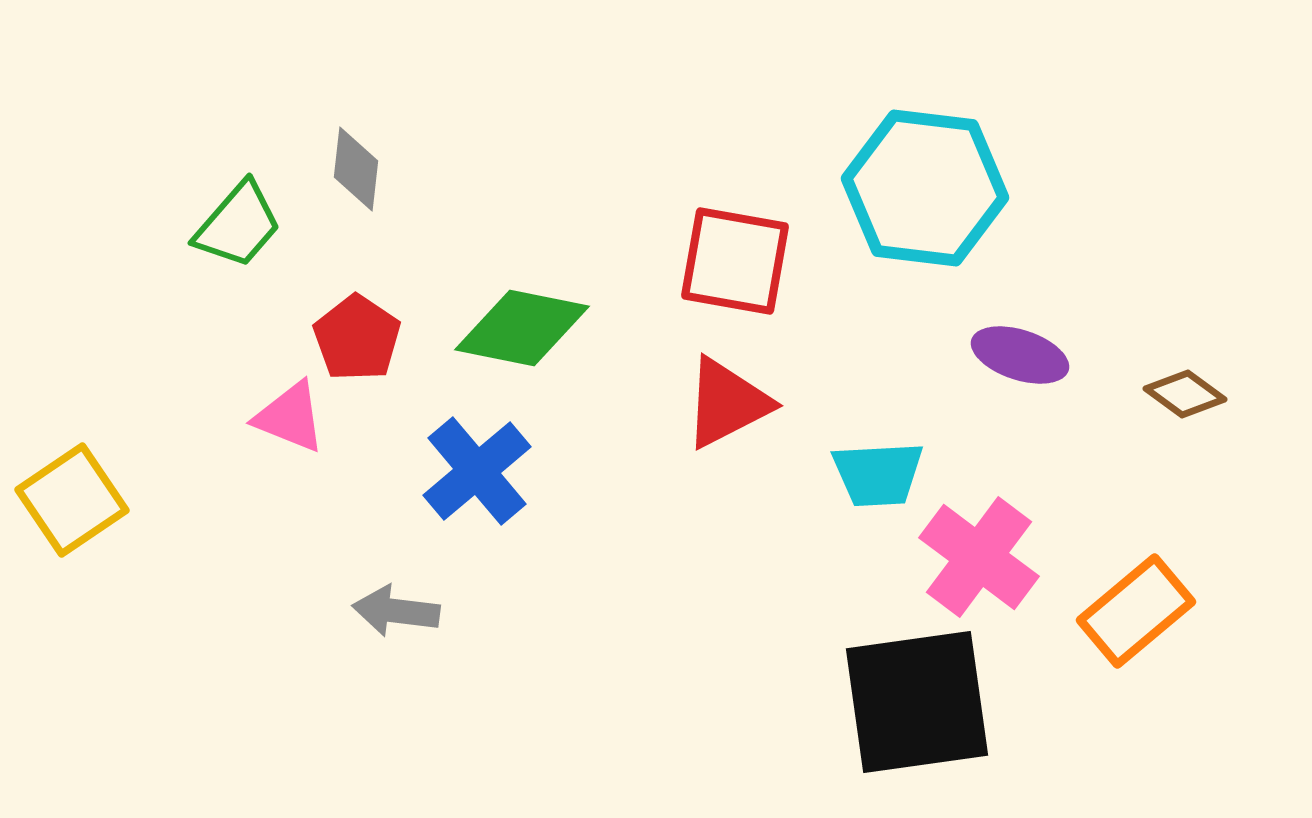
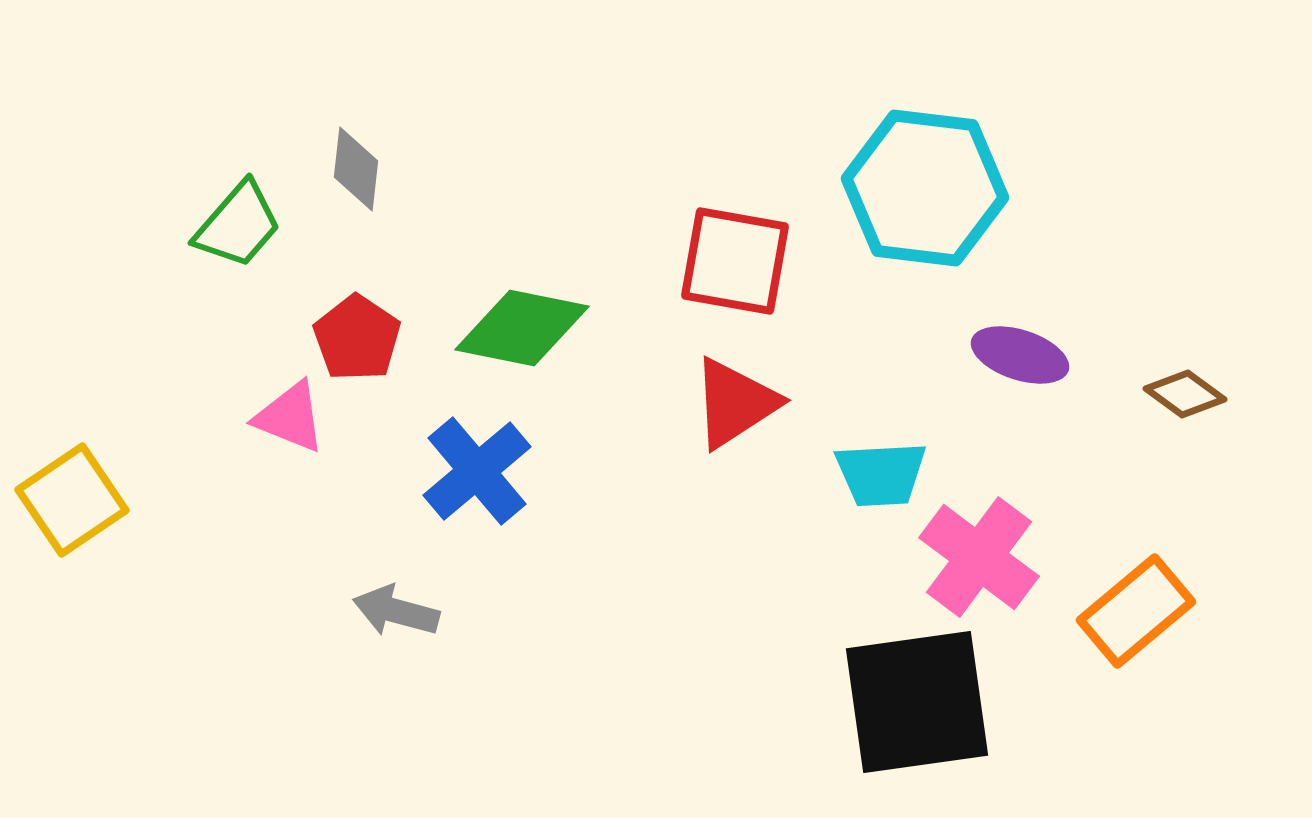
red triangle: moved 8 px right; rotated 6 degrees counterclockwise
cyan trapezoid: moved 3 px right
gray arrow: rotated 8 degrees clockwise
